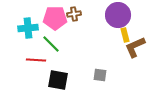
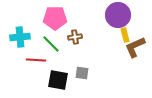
brown cross: moved 1 px right, 23 px down
cyan cross: moved 8 px left, 9 px down
gray square: moved 18 px left, 2 px up
